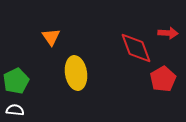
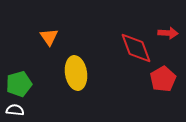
orange triangle: moved 2 px left
green pentagon: moved 3 px right, 3 px down; rotated 10 degrees clockwise
